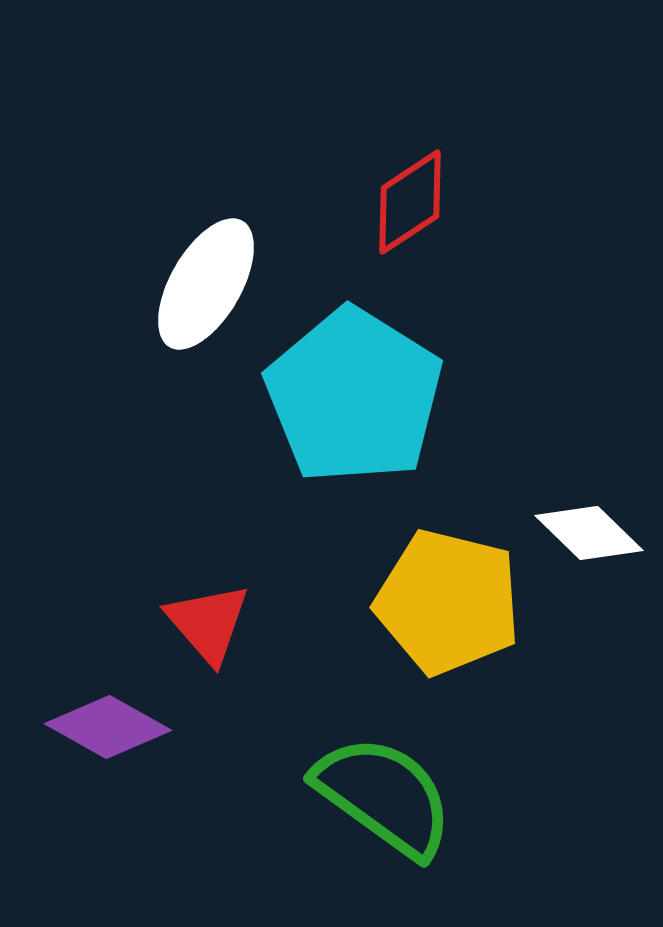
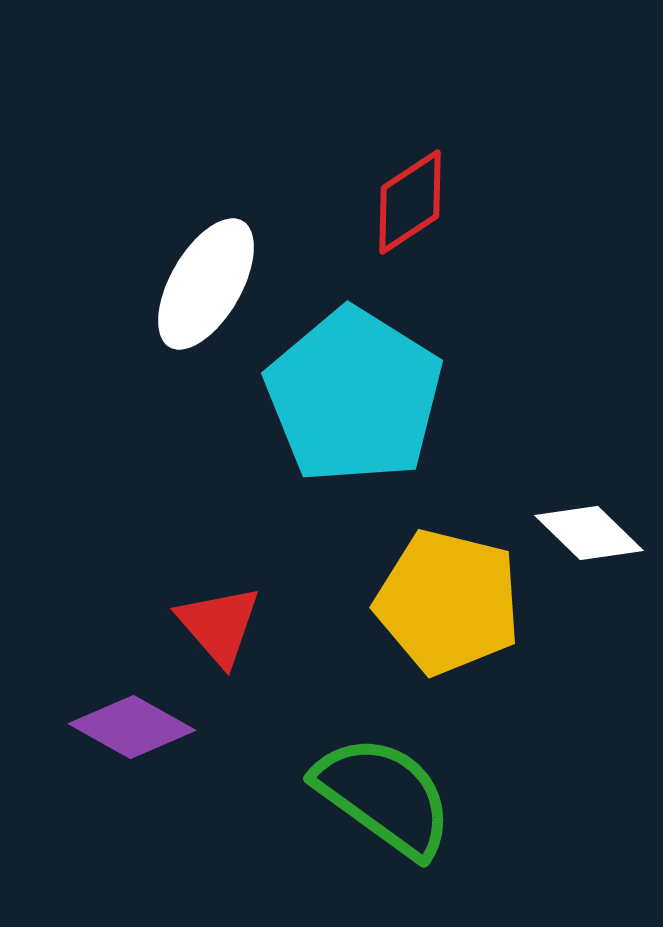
red triangle: moved 11 px right, 2 px down
purple diamond: moved 24 px right
